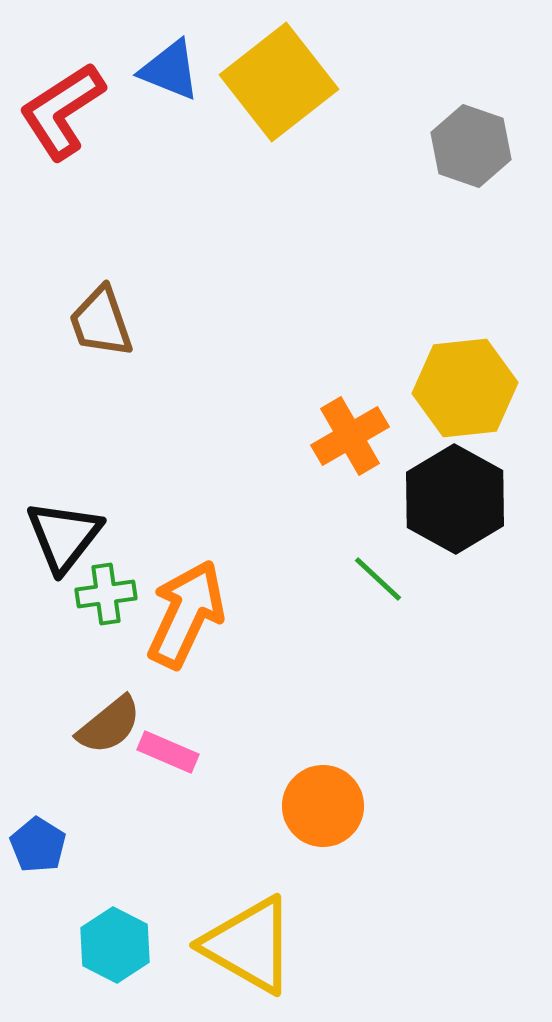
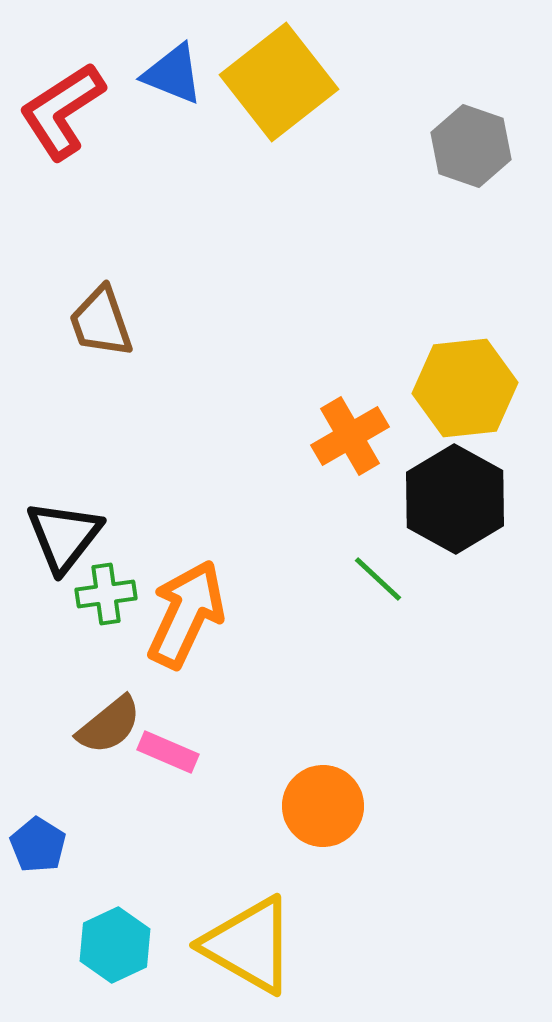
blue triangle: moved 3 px right, 4 px down
cyan hexagon: rotated 8 degrees clockwise
